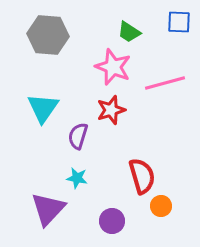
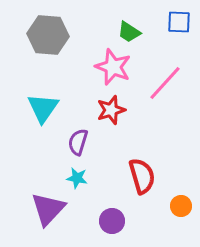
pink line: rotated 33 degrees counterclockwise
purple semicircle: moved 6 px down
orange circle: moved 20 px right
